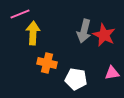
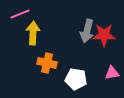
gray arrow: moved 3 px right
red star: rotated 25 degrees counterclockwise
